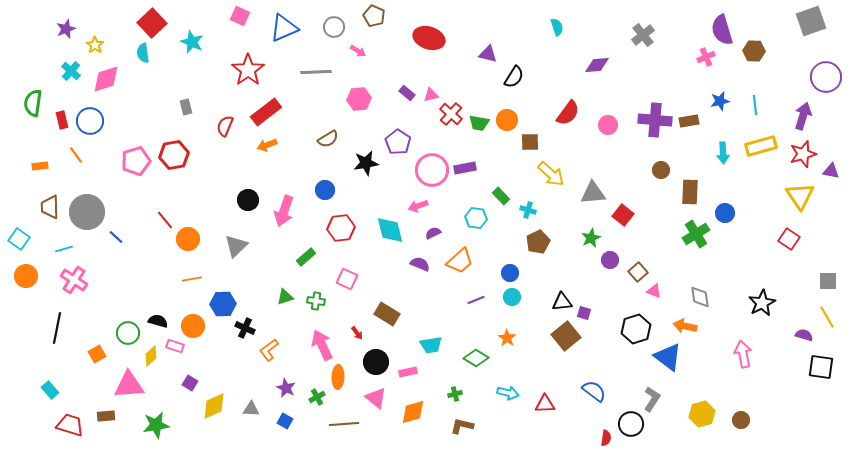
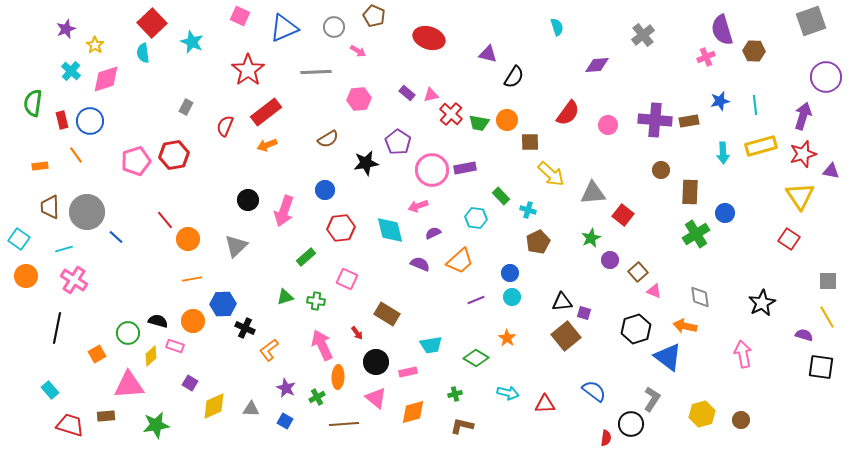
gray rectangle at (186, 107): rotated 42 degrees clockwise
orange circle at (193, 326): moved 5 px up
